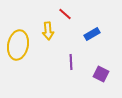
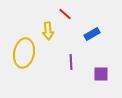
yellow ellipse: moved 6 px right, 8 px down
purple square: rotated 28 degrees counterclockwise
